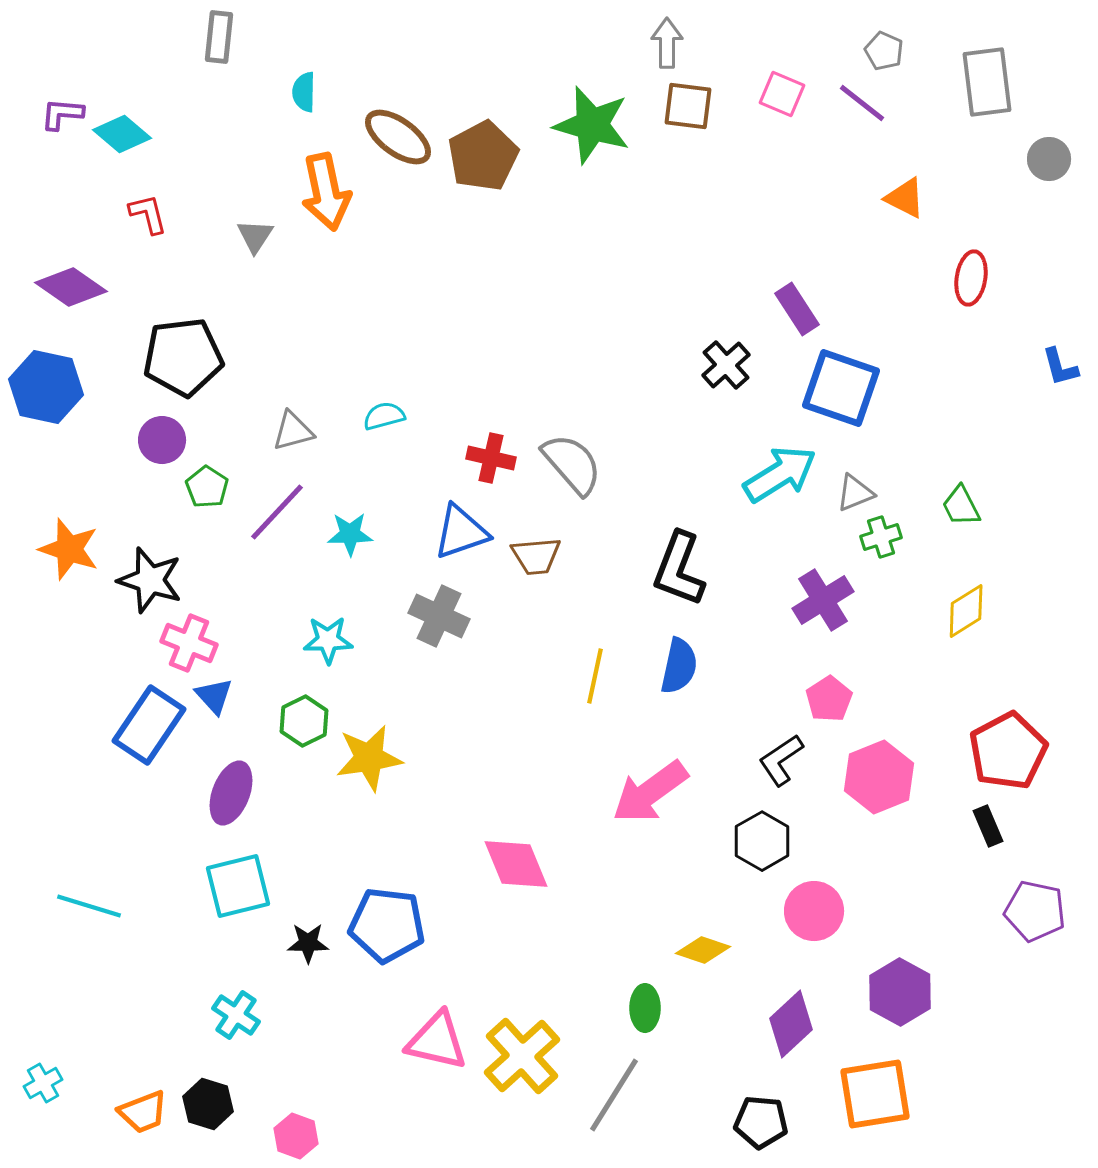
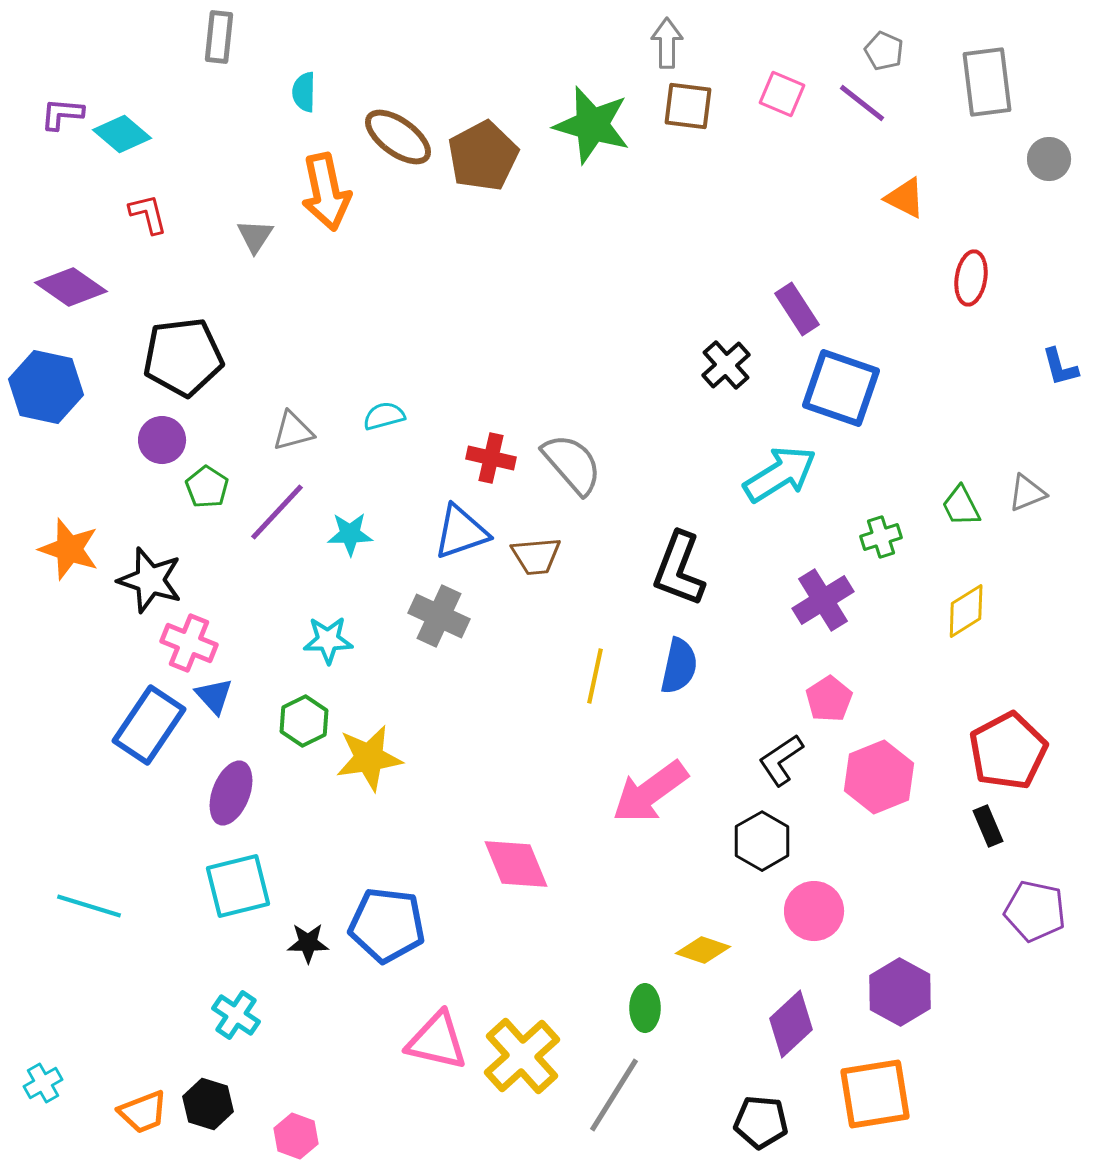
gray triangle at (855, 493): moved 172 px right
